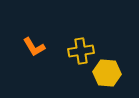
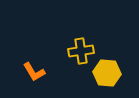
orange L-shape: moved 25 px down
